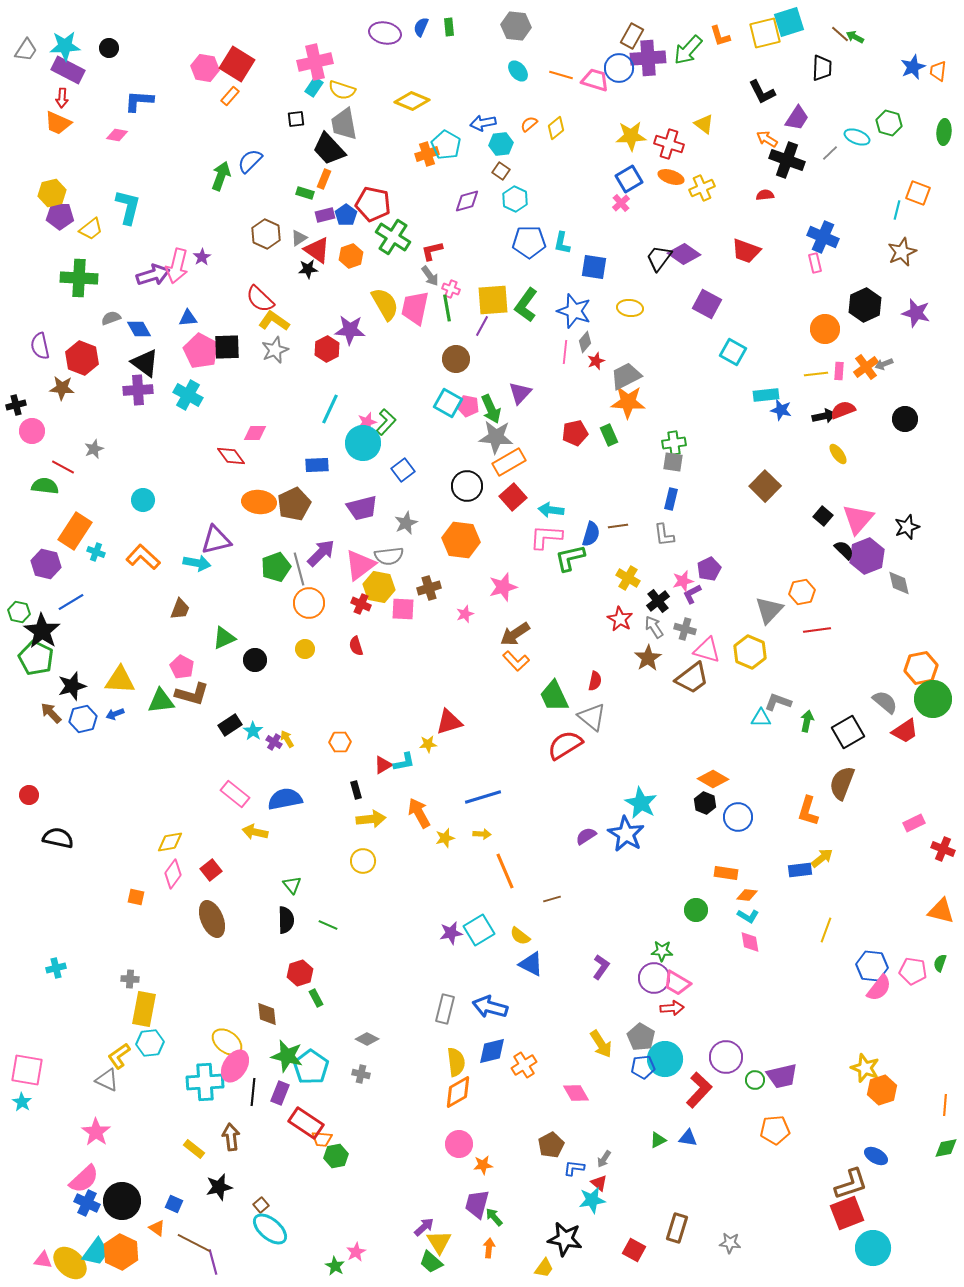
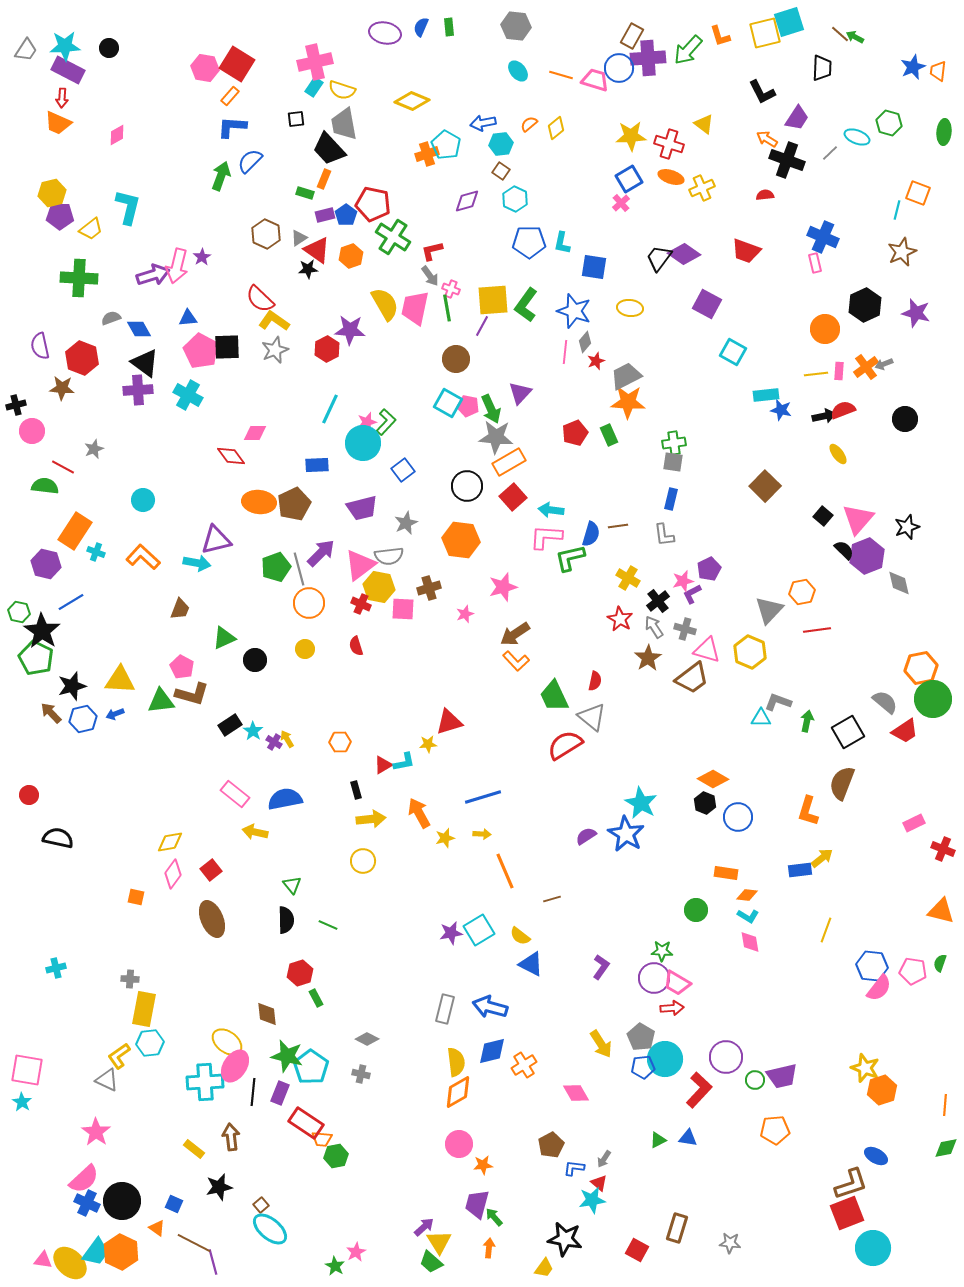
blue L-shape at (139, 101): moved 93 px right, 26 px down
pink diamond at (117, 135): rotated 40 degrees counterclockwise
red pentagon at (575, 433): rotated 10 degrees counterclockwise
red square at (634, 1250): moved 3 px right
